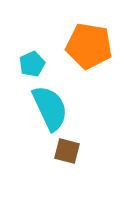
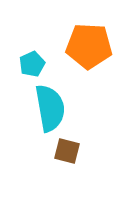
orange pentagon: rotated 6 degrees counterclockwise
cyan semicircle: rotated 15 degrees clockwise
